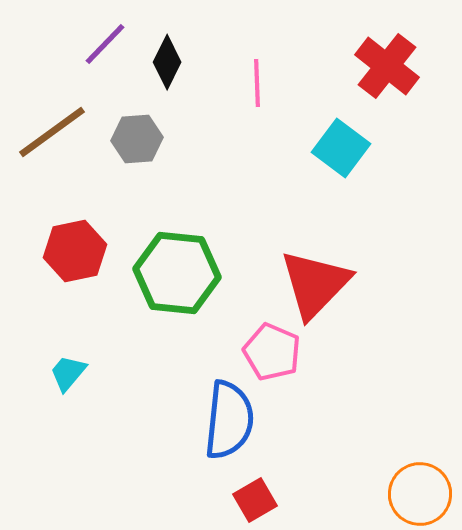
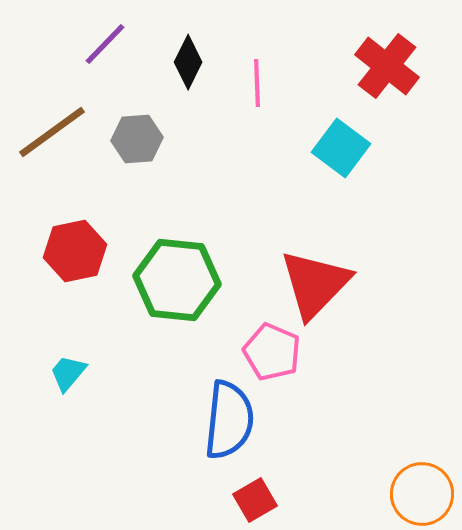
black diamond: moved 21 px right
green hexagon: moved 7 px down
orange circle: moved 2 px right
